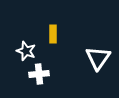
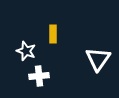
white triangle: moved 1 px down
white cross: moved 2 px down
